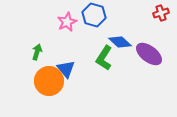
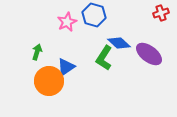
blue diamond: moved 1 px left, 1 px down
blue triangle: moved 2 px up; rotated 36 degrees clockwise
